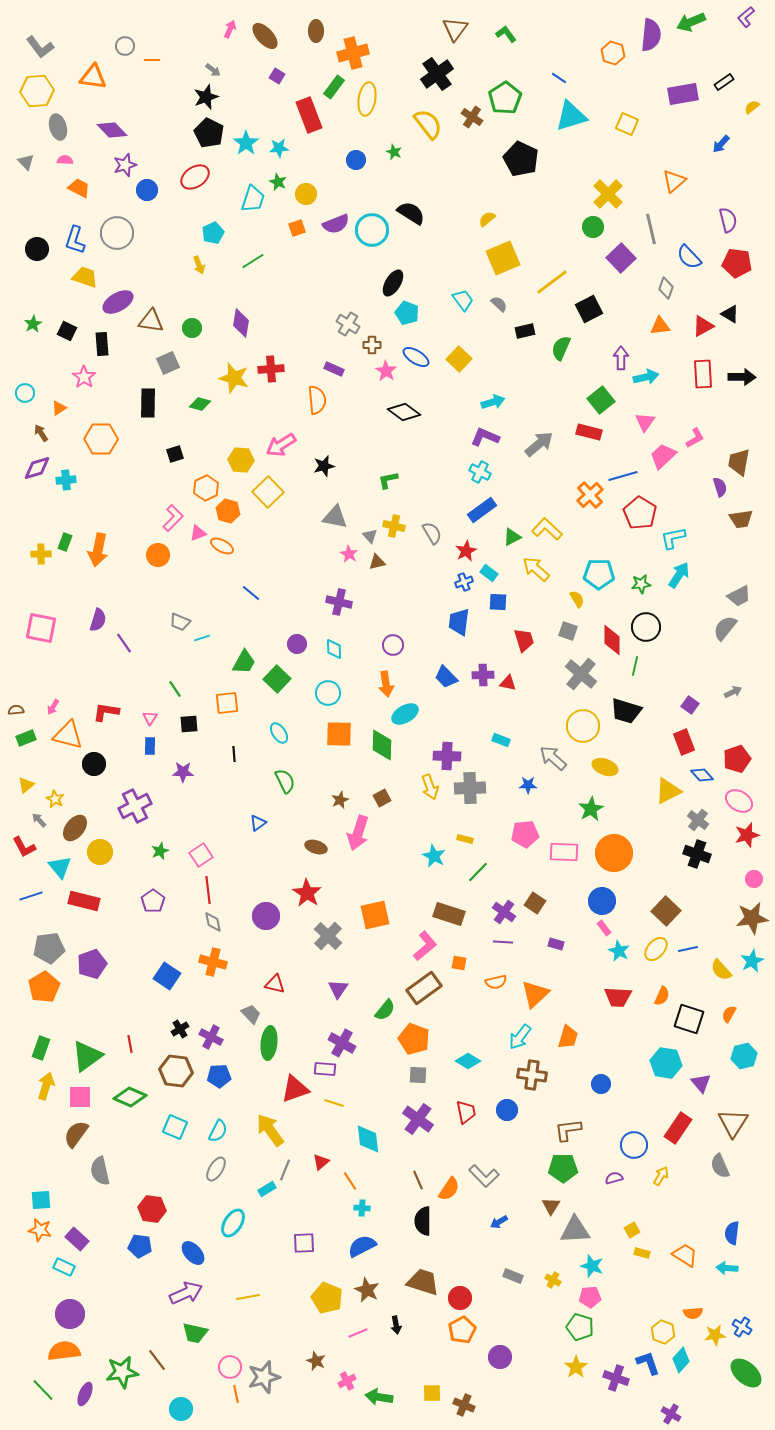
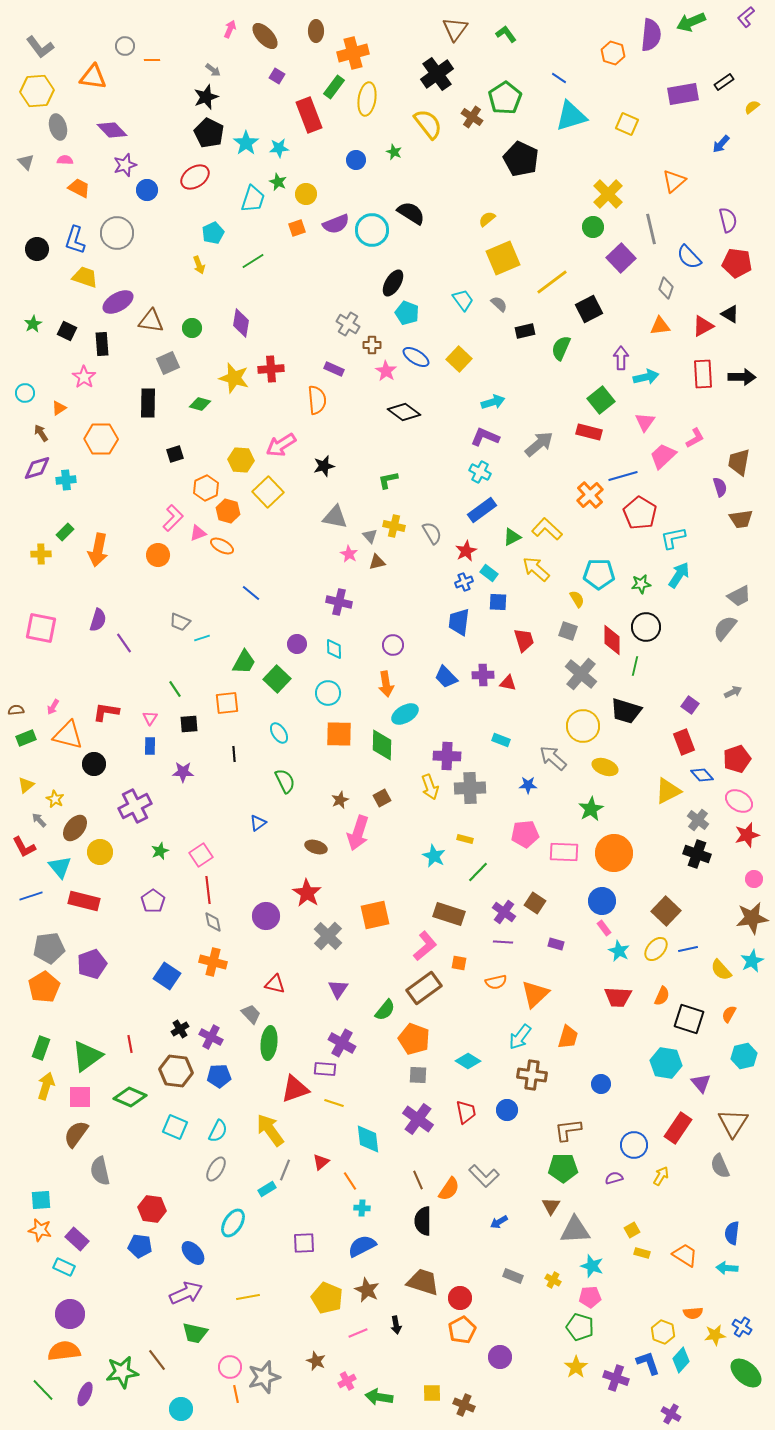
green rectangle at (65, 542): moved 10 px up; rotated 24 degrees clockwise
